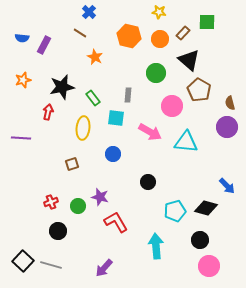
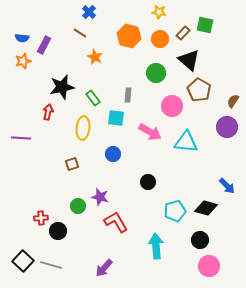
green square at (207, 22): moved 2 px left, 3 px down; rotated 12 degrees clockwise
orange star at (23, 80): moved 19 px up
brown semicircle at (230, 103): moved 3 px right, 2 px up; rotated 48 degrees clockwise
red cross at (51, 202): moved 10 px left, 16 px down; rotated 16 degrees clockwise
